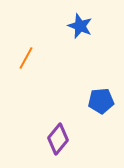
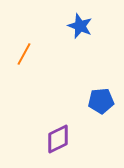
orange line: moved 2 px left, 4 px up
purple diamond: rotated 24 degrees clockwise
